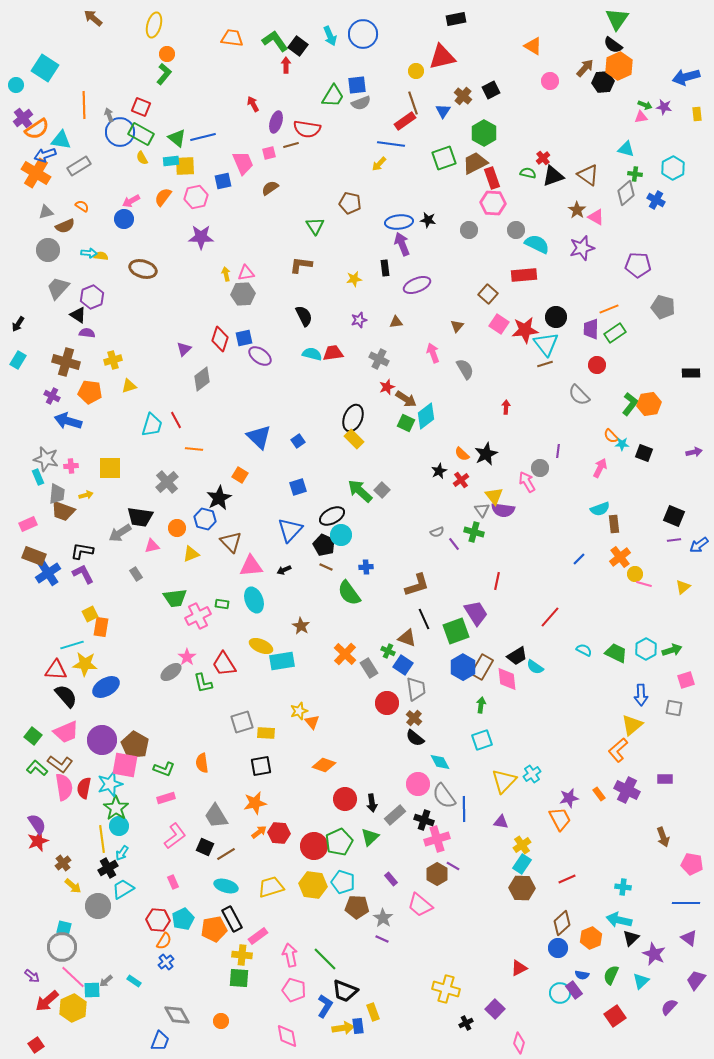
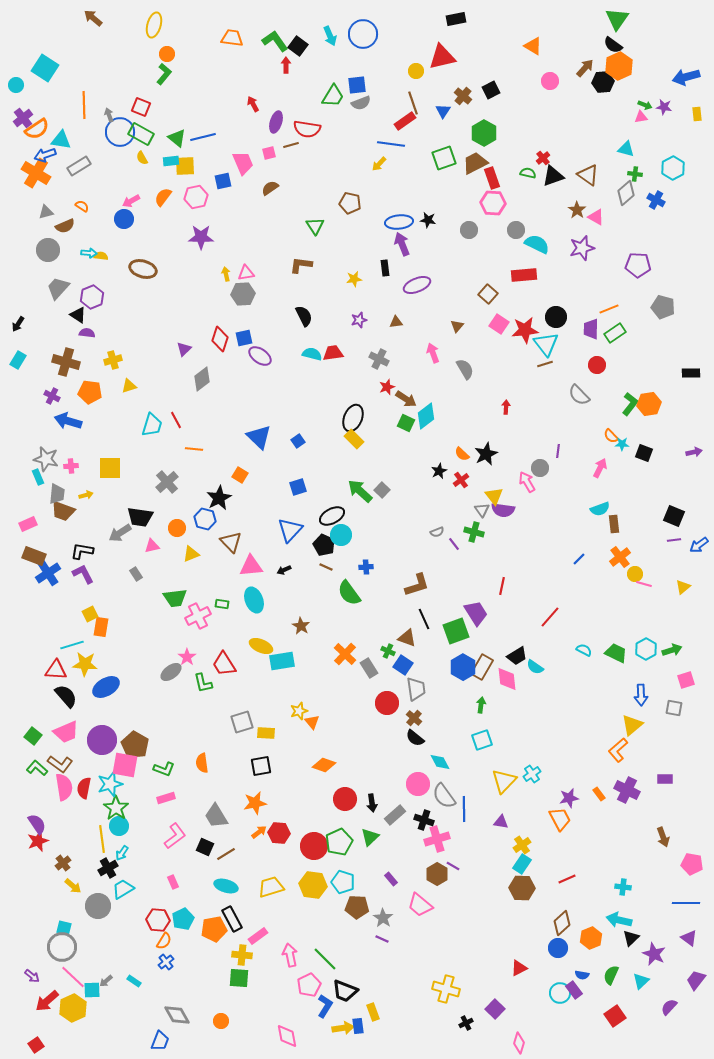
red line at (497, 581): moved 5 px right, 5 px down
pink pentagon at (294, 990): moved 15 px right, 5 px up; rotated 30 degrees clockwise
